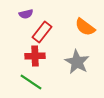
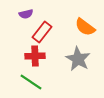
gray star: moved 1 px right, 3 px up
